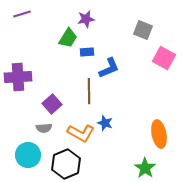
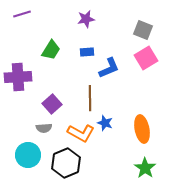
green trapezoid: moved 17 px left, 12 px down
pink square: moved 18 px left; rotated 30 degrees clockwise
brown line: moved 1 px right, 7 px down
orange ellipse: moved 17 px left, 5 px up
black hexagon: moved 1 px up
